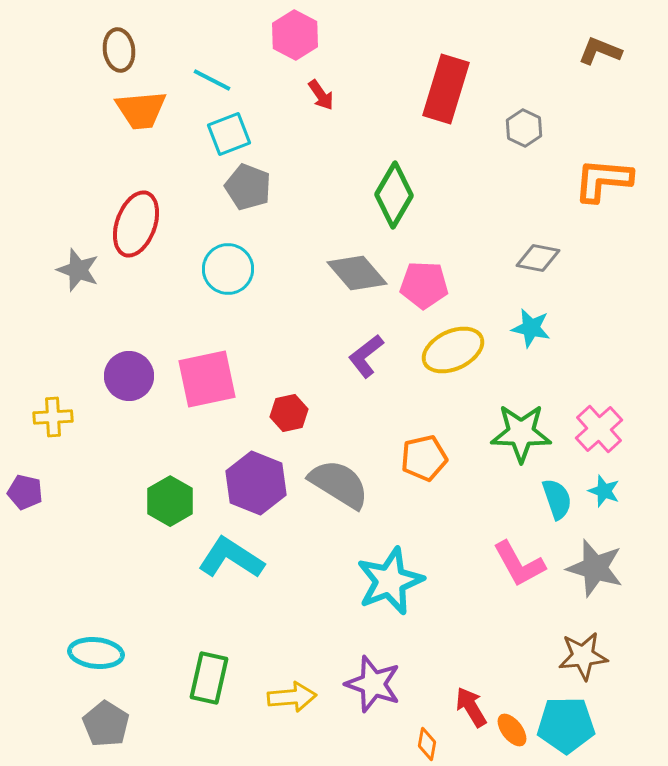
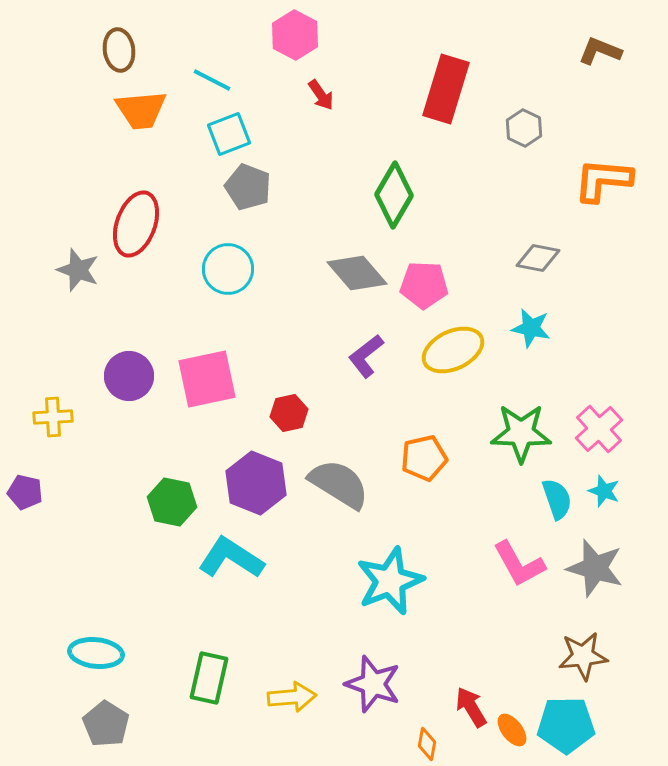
green hexagon at (170, 501): moved 2 px right, 1 px down; rotated 18 degrees counterclockwise
